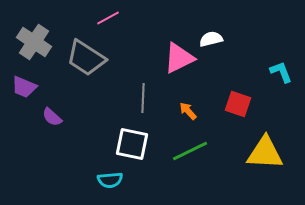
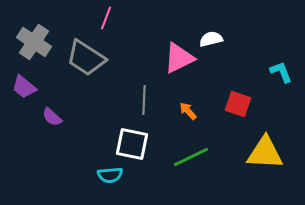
pink line: moved 2 px left; rotated 40 degrees counterclockwise
purple trapezoid: rotated 16 degrees clockwise
gray line: moved 1 px right, 2 px down
green line: moved 1 px right, 6 px down
cyan semicircle: moved 5 px up
